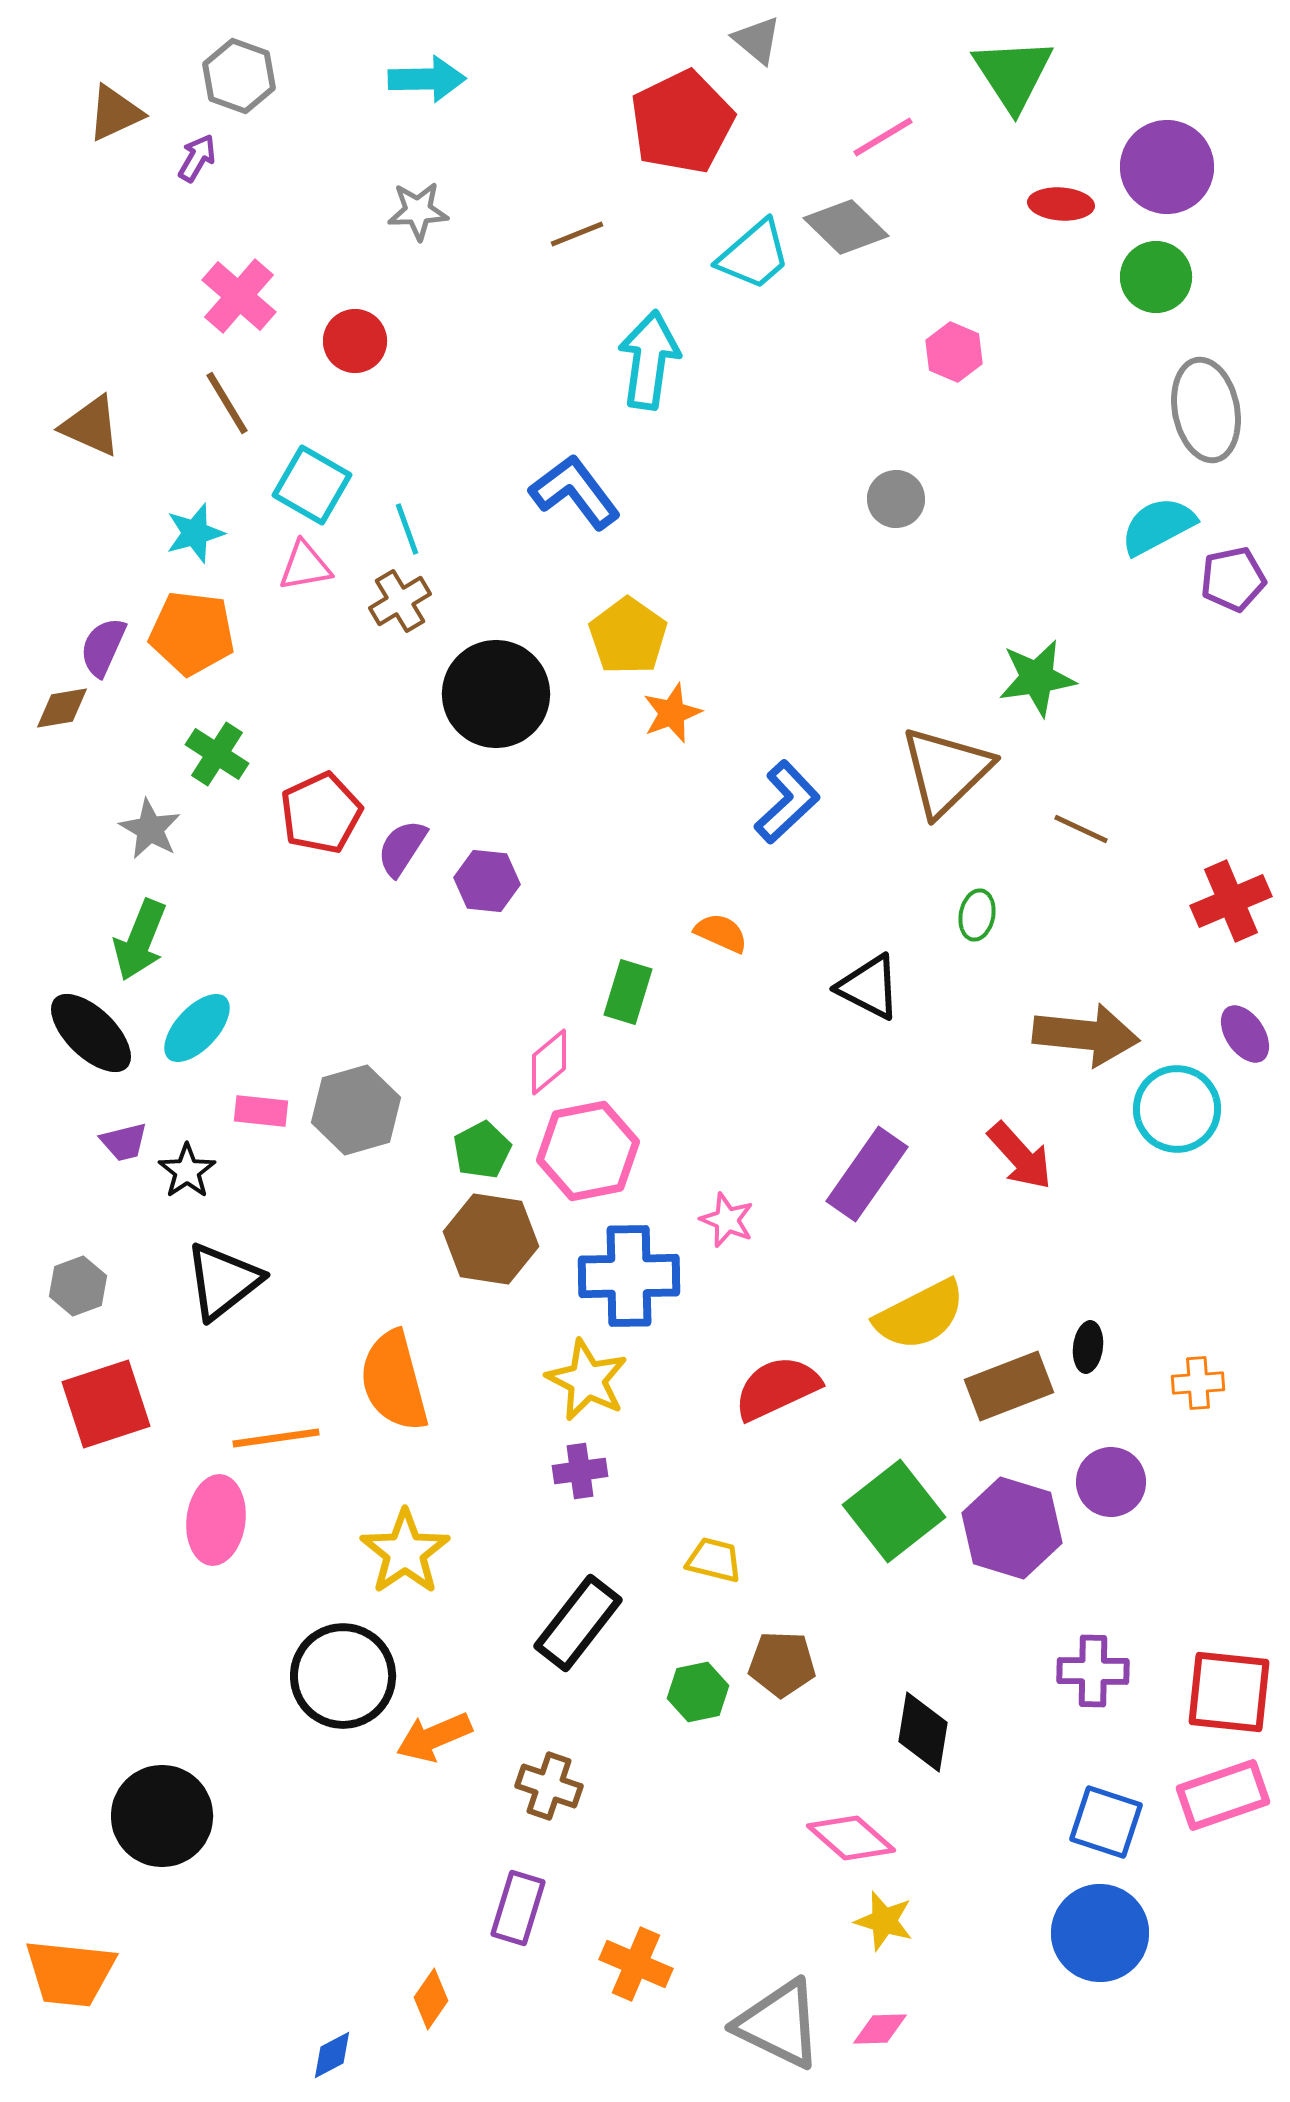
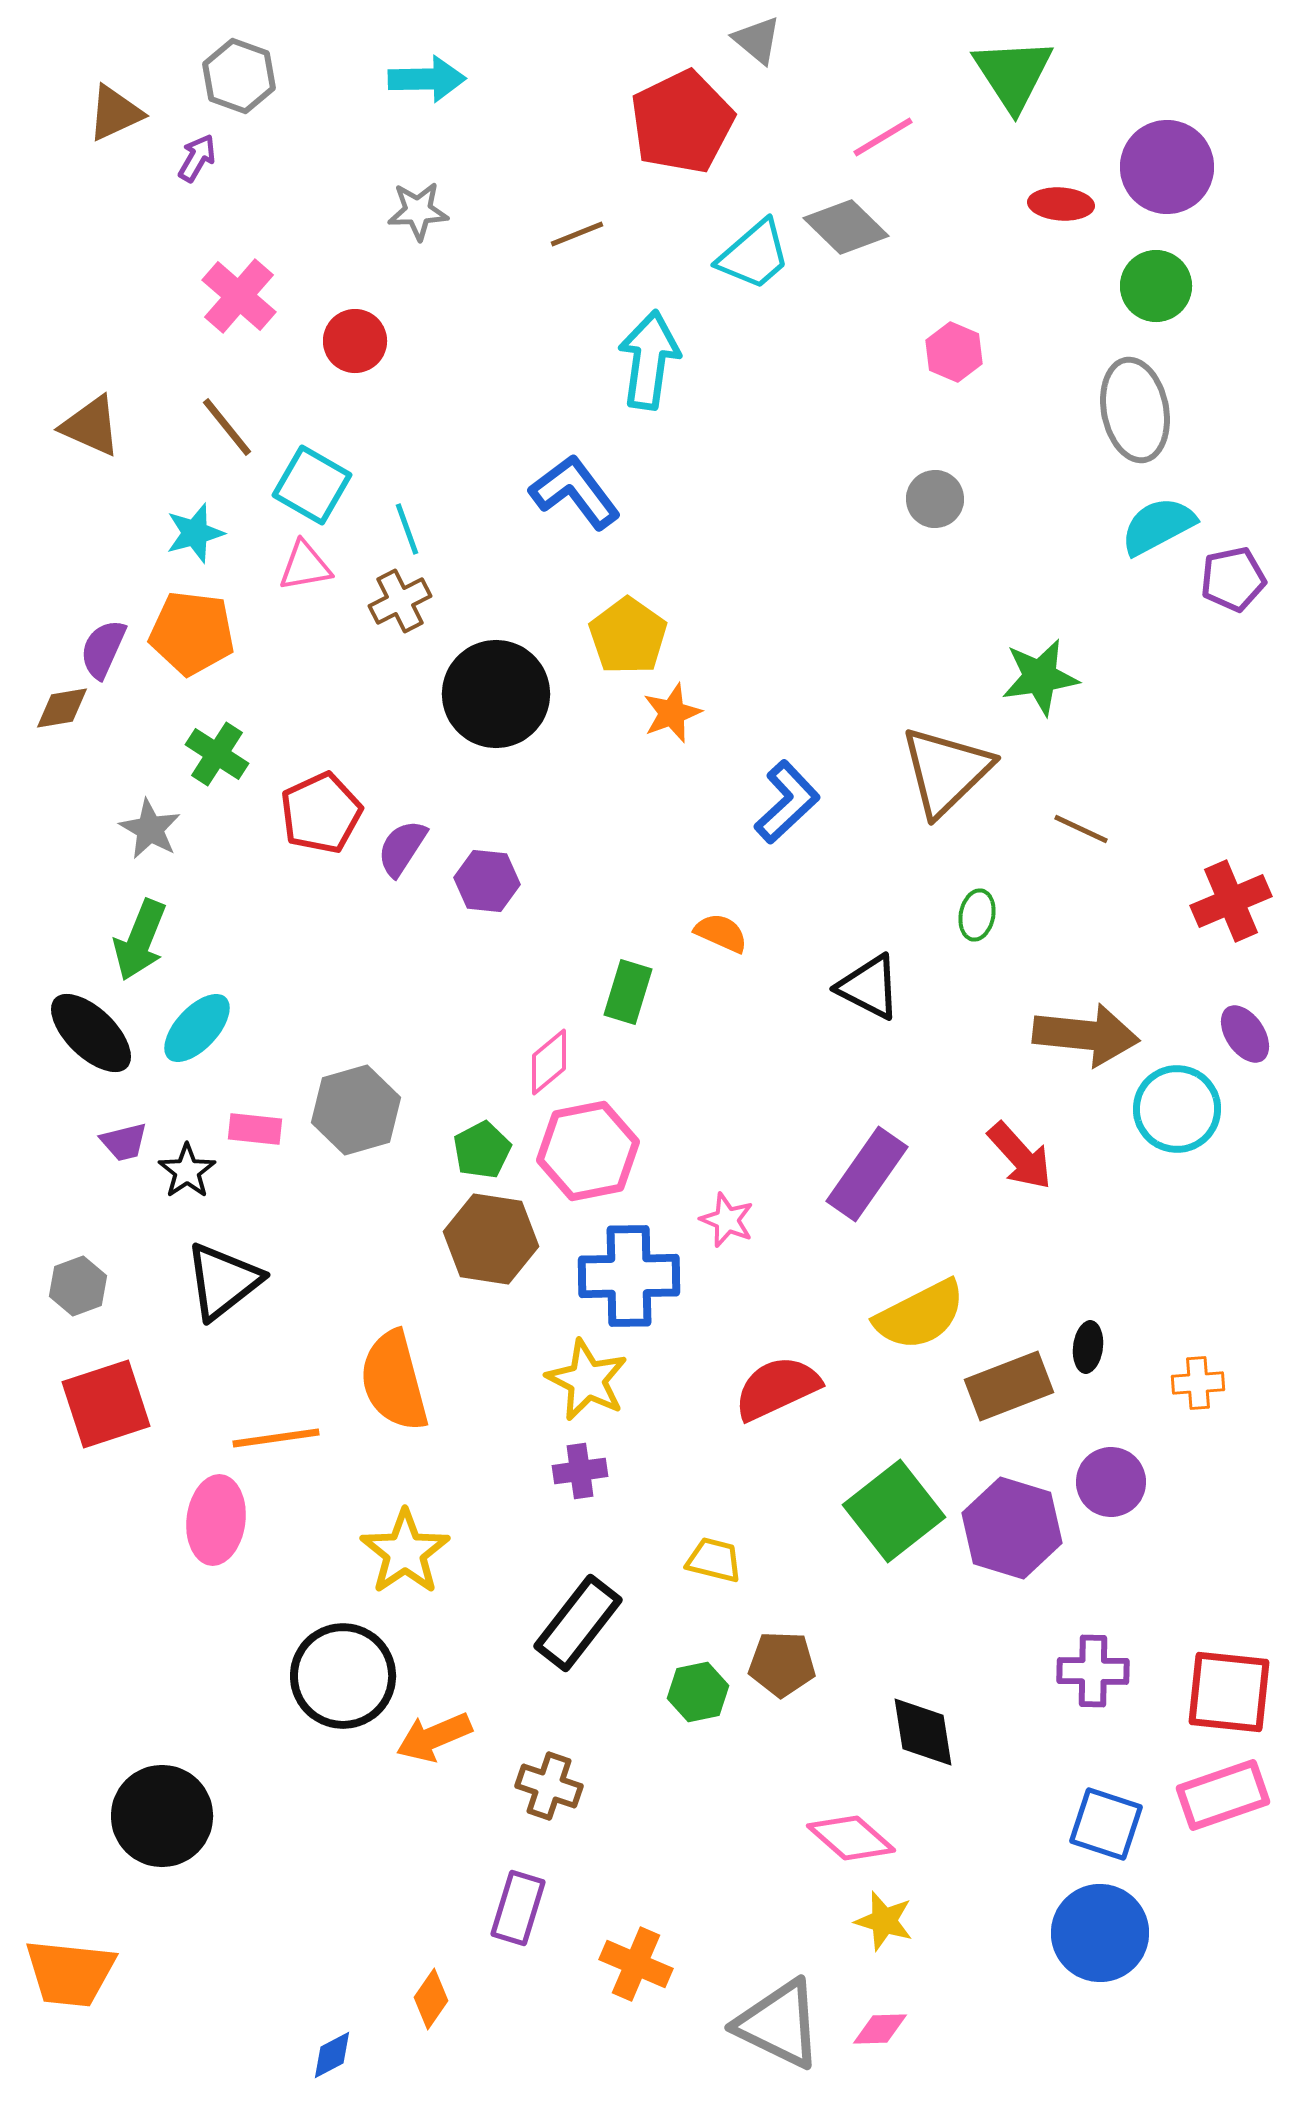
green circle at (1156, 277): moved 9 px down
brown line at (227, 403): moved 24 px down; rotated 8 degrees counterclockwise
gray ellipse at (1206, 410): moved 71 px left
gray circle at (896, 499): moved 39 px right
brown cross at (400, 601): rotated 4 degrees clockwise
purple semicircle at (103, 647): moved 2 px down
green star at (1037, 678): moved 3 px right, 1 px up
pink rectangle at (261, 1111): moved 6 px left, 18 px down
black diamond at (923, 1732): rotated 18 degrees counterclockwise
blue square at (1106, 1822): moved 2 px down
